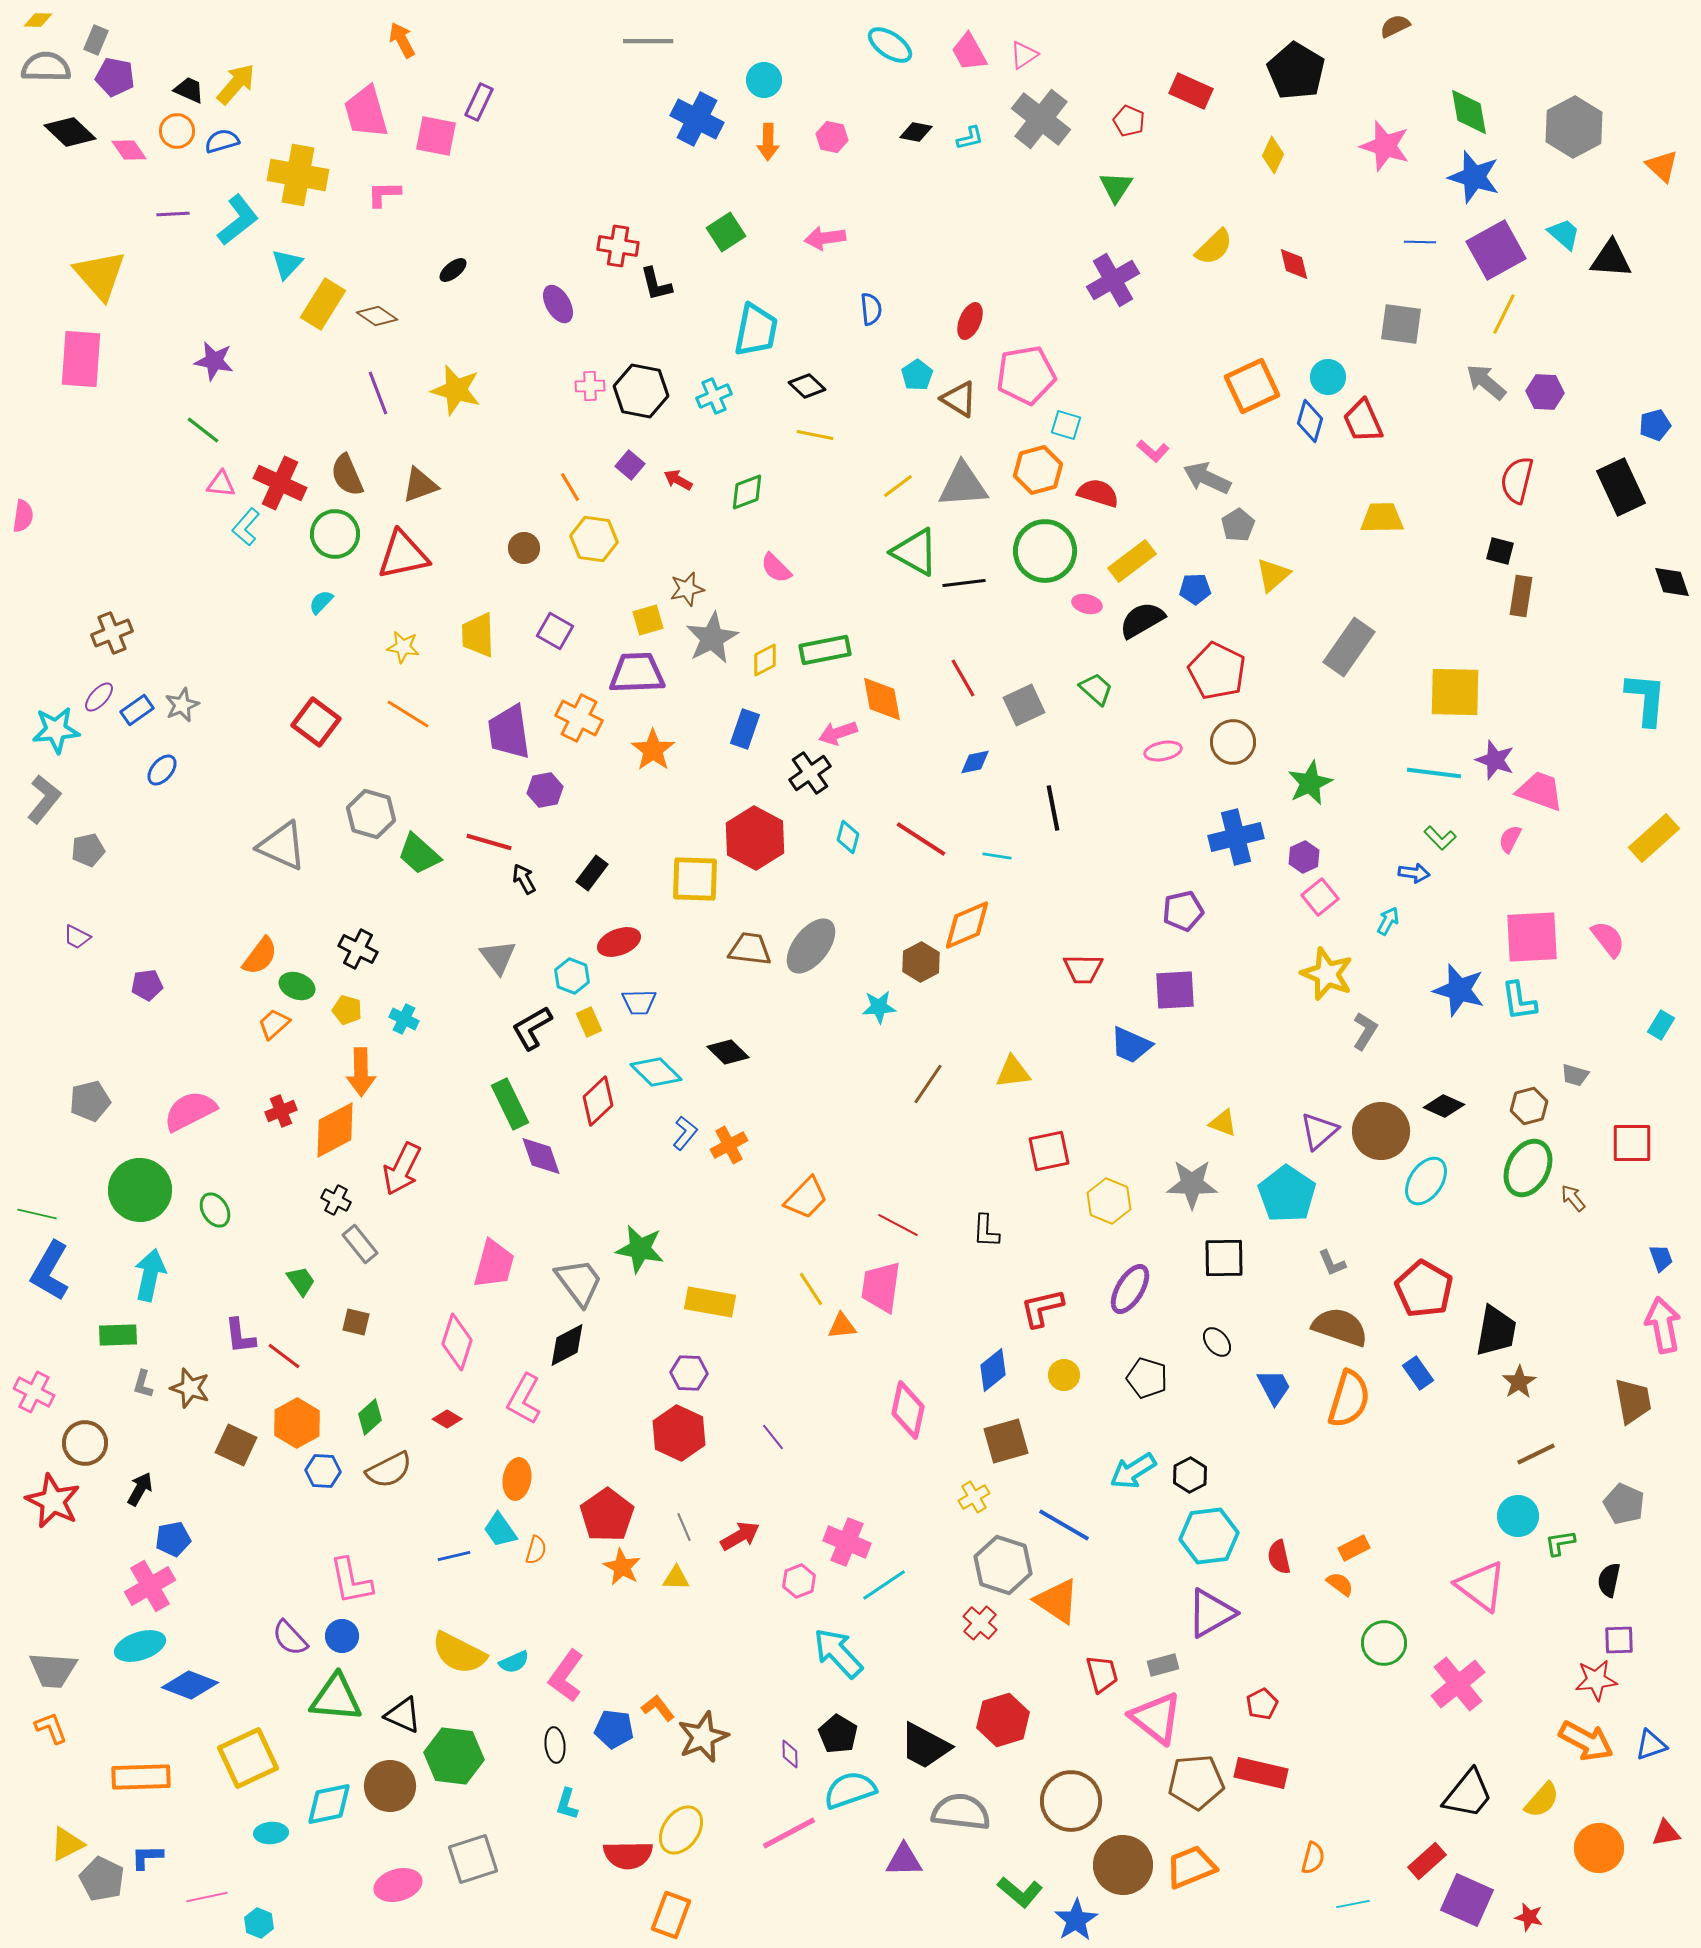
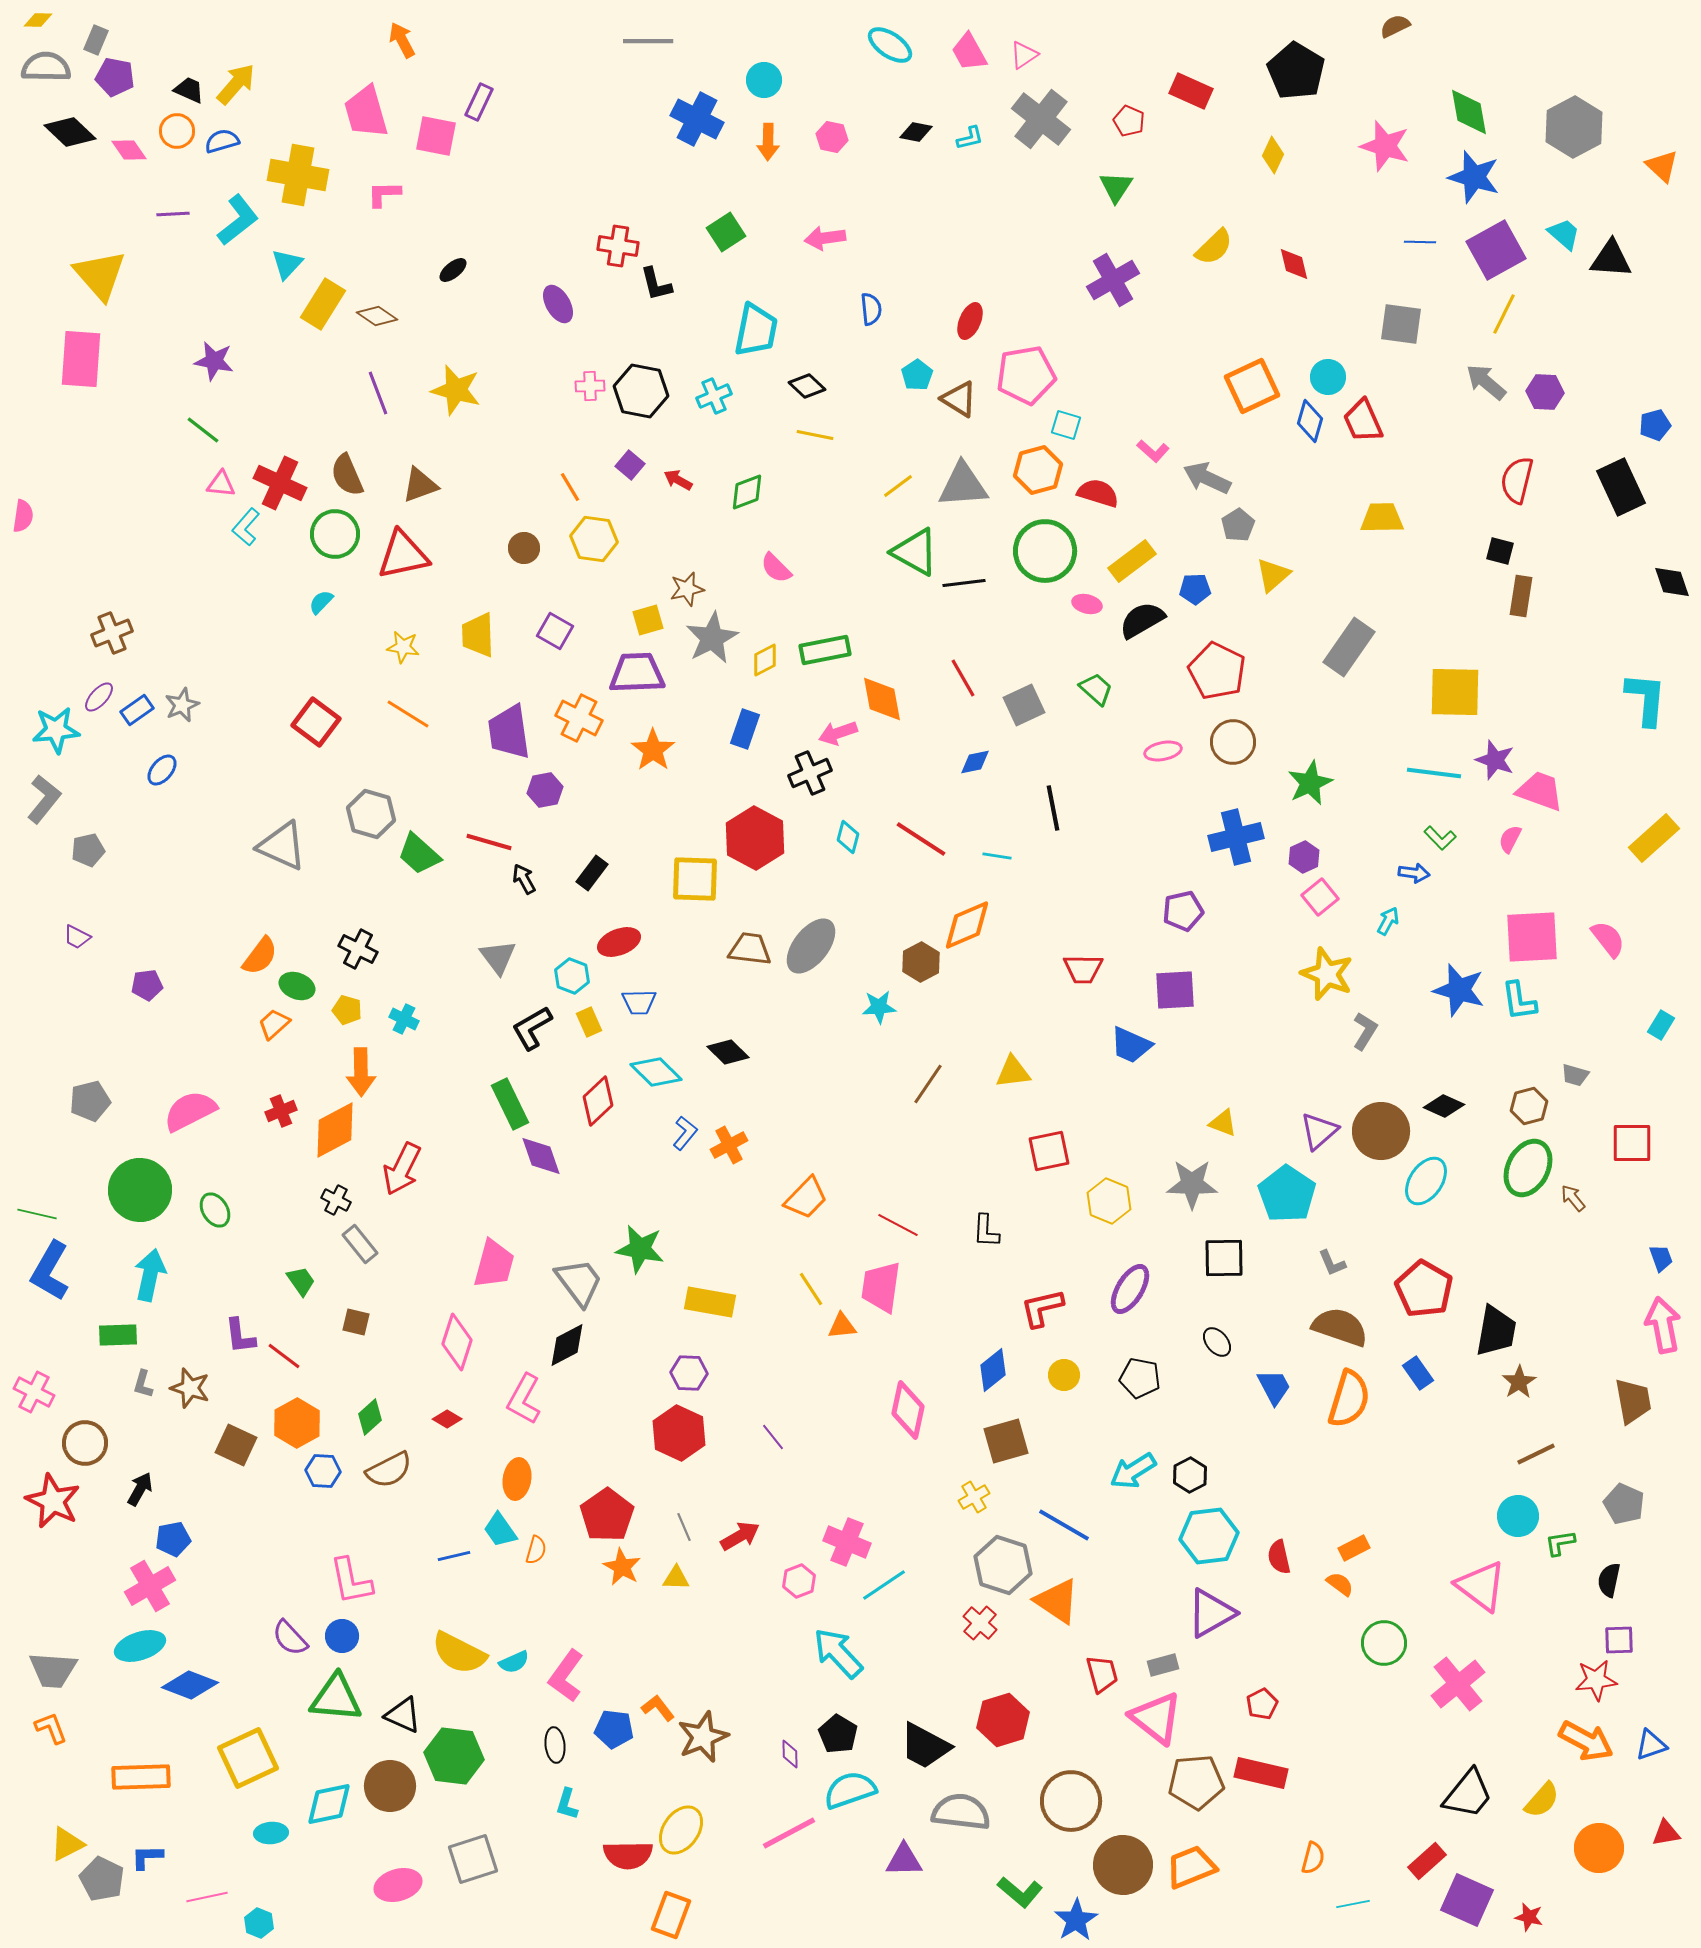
black cross at (810, 773): rotated 12 degrees clockwise
black pentagon at (1147, 1378): moved 7 px left; rotated 6 degrees counterclockwise
